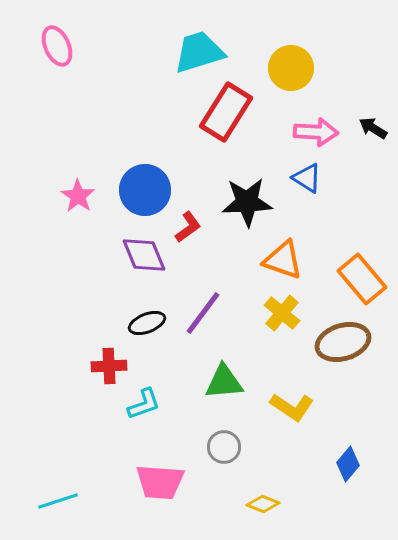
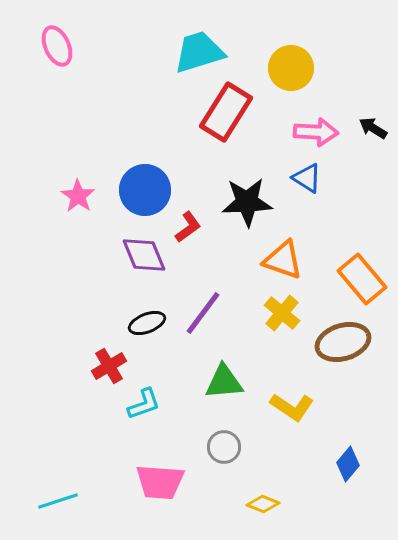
red cross: rotated 28 degrees counterclockwise
